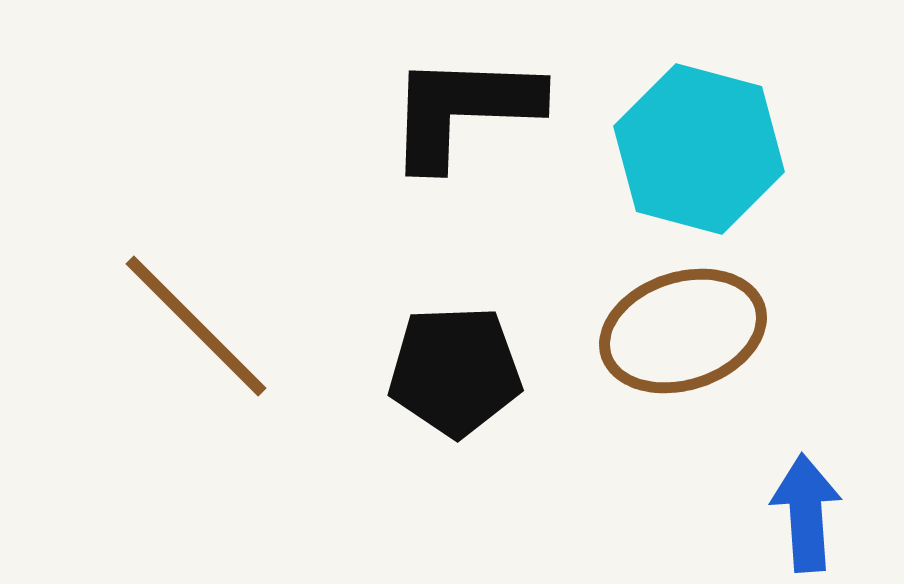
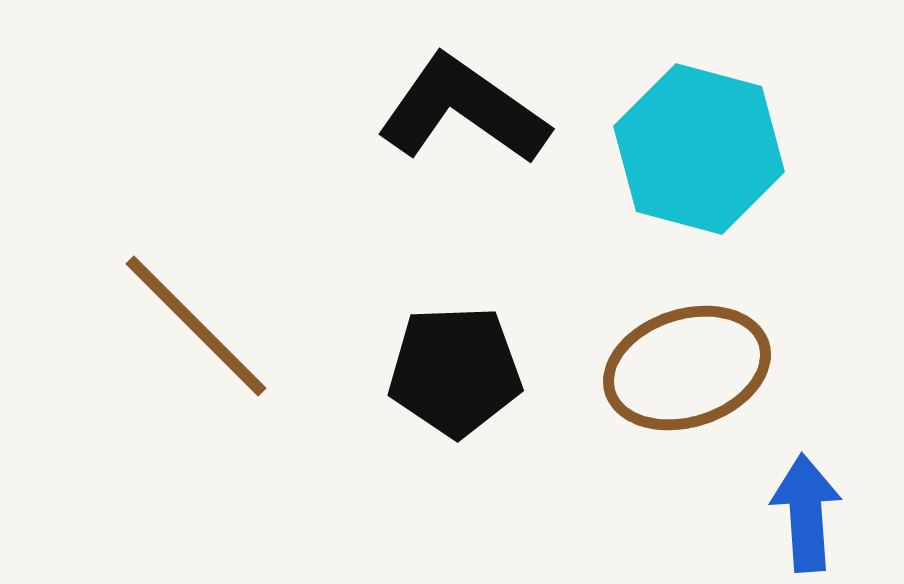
black L-shape: rotated 33 degrees clockwise
brown ellipse: moved 4 px right, 37 px down
